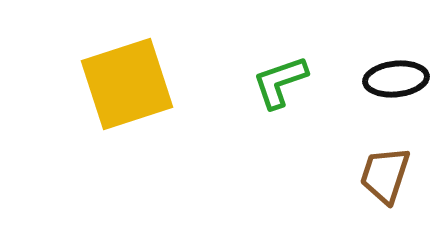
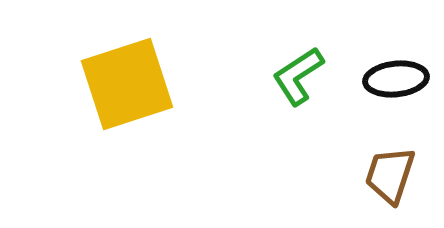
green L-shape: moved 18 px right, 6 px up; rotated 14 degrees counterclockwise
brown trapezoid: moved 5 px right
